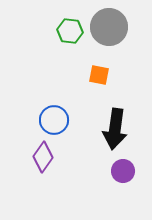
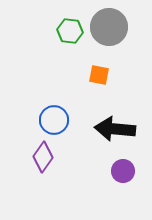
black arrow: rotated 87 degrees clockwise
